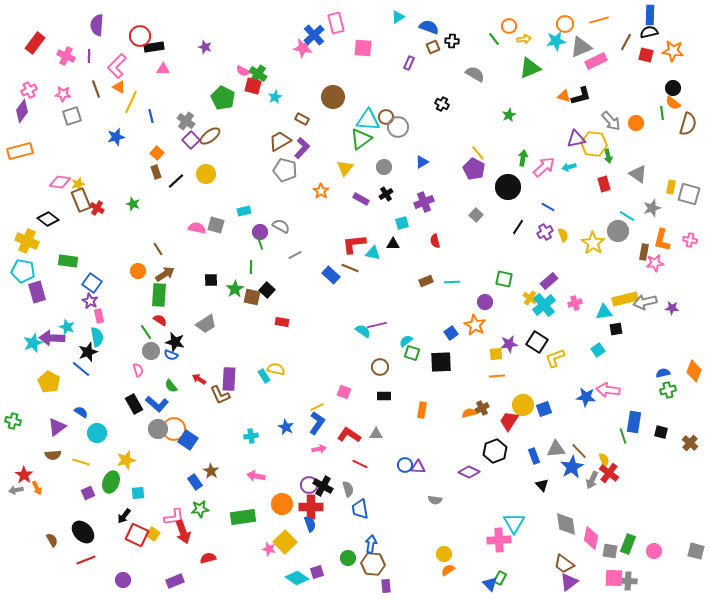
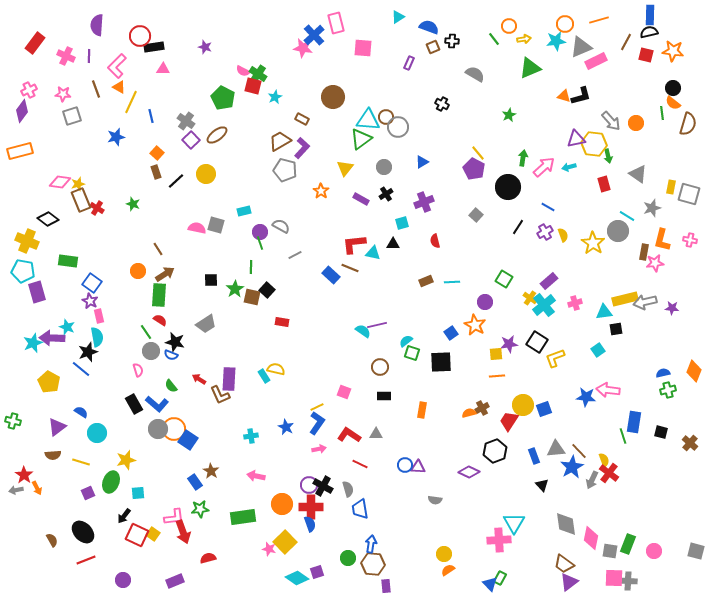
brown ellipse at (210, 136): moved 7 px right, 1 px up
green square at (504, 279): rotated 18 degrees clockwise
